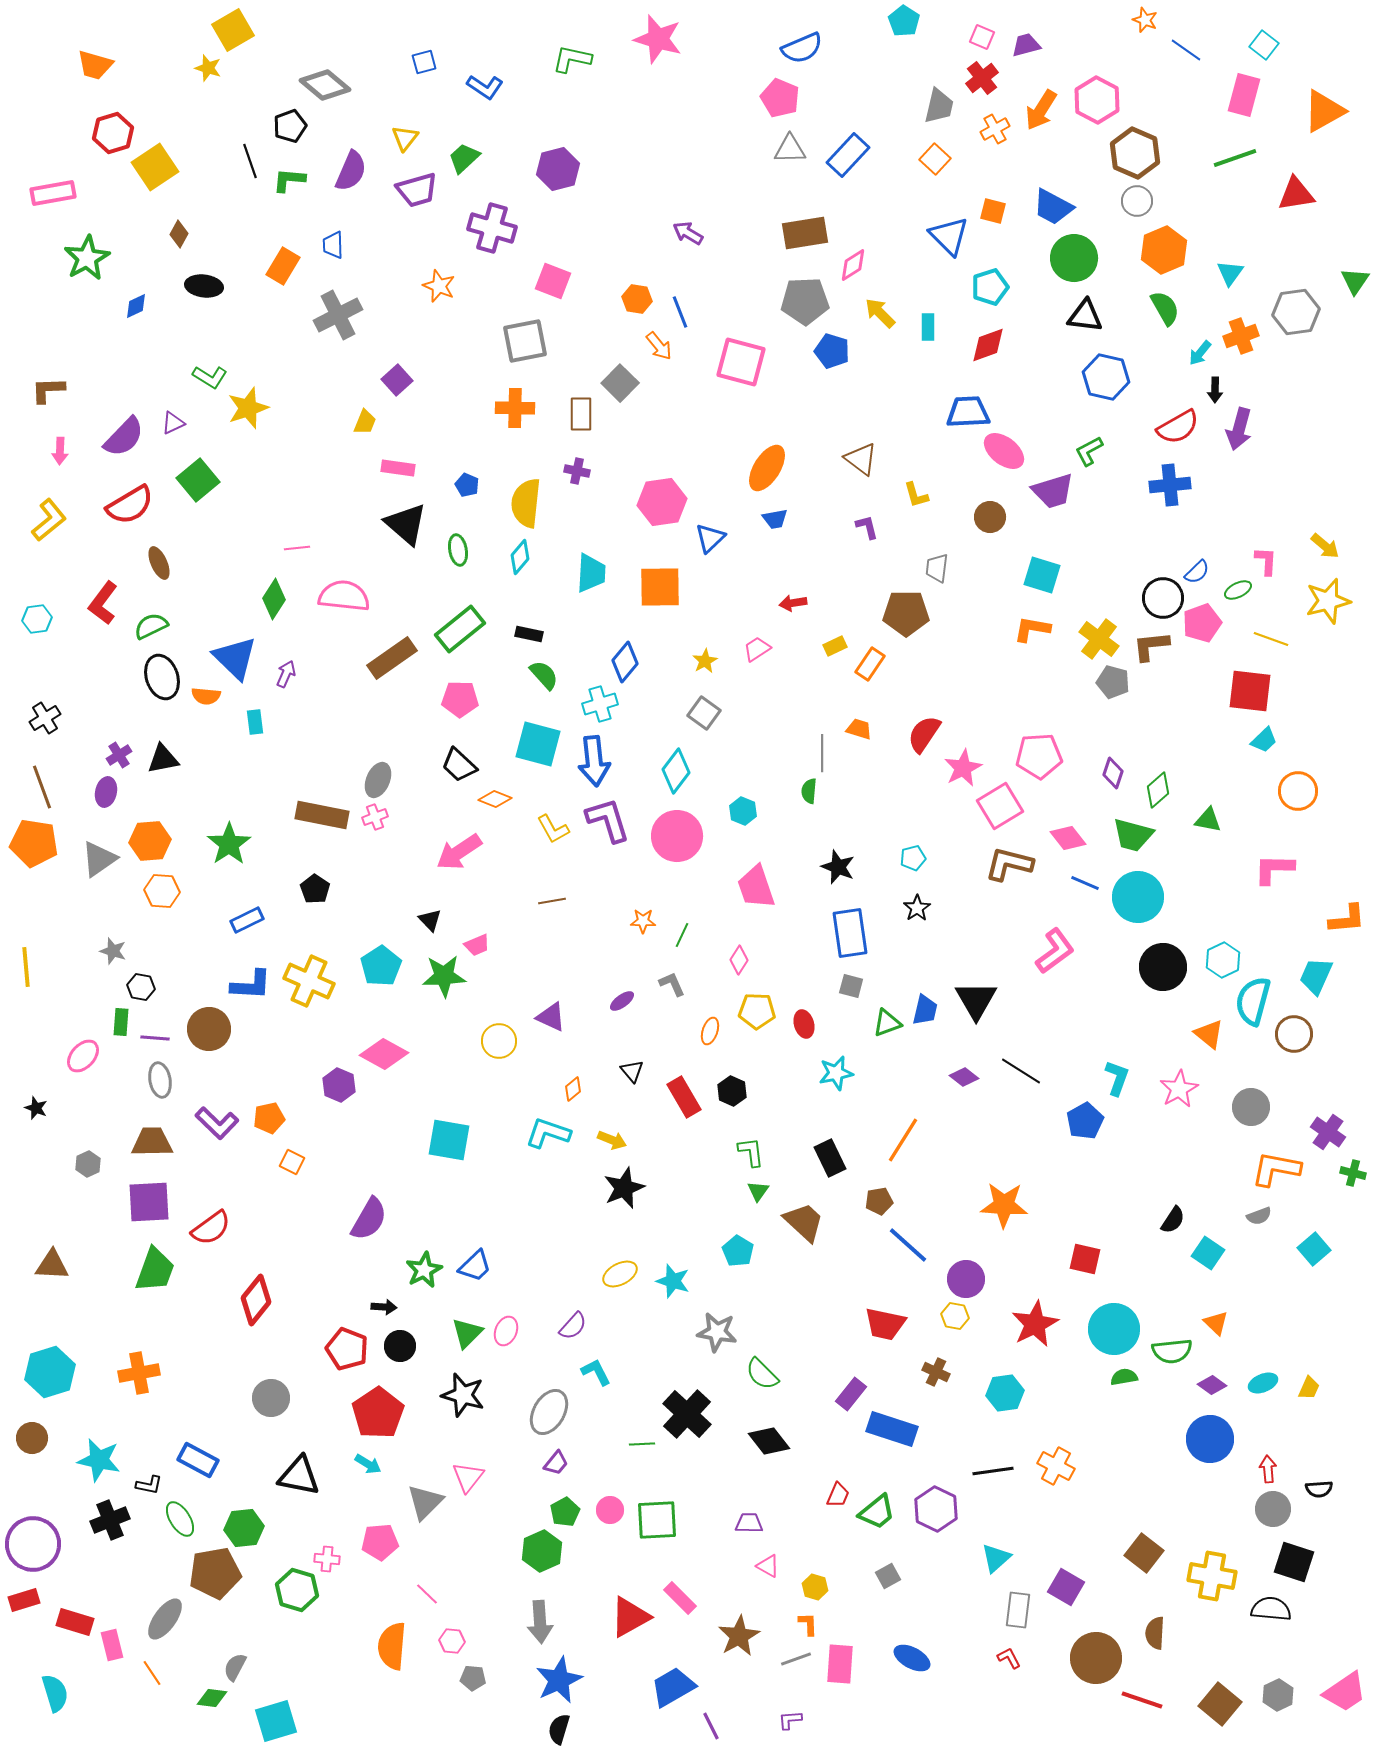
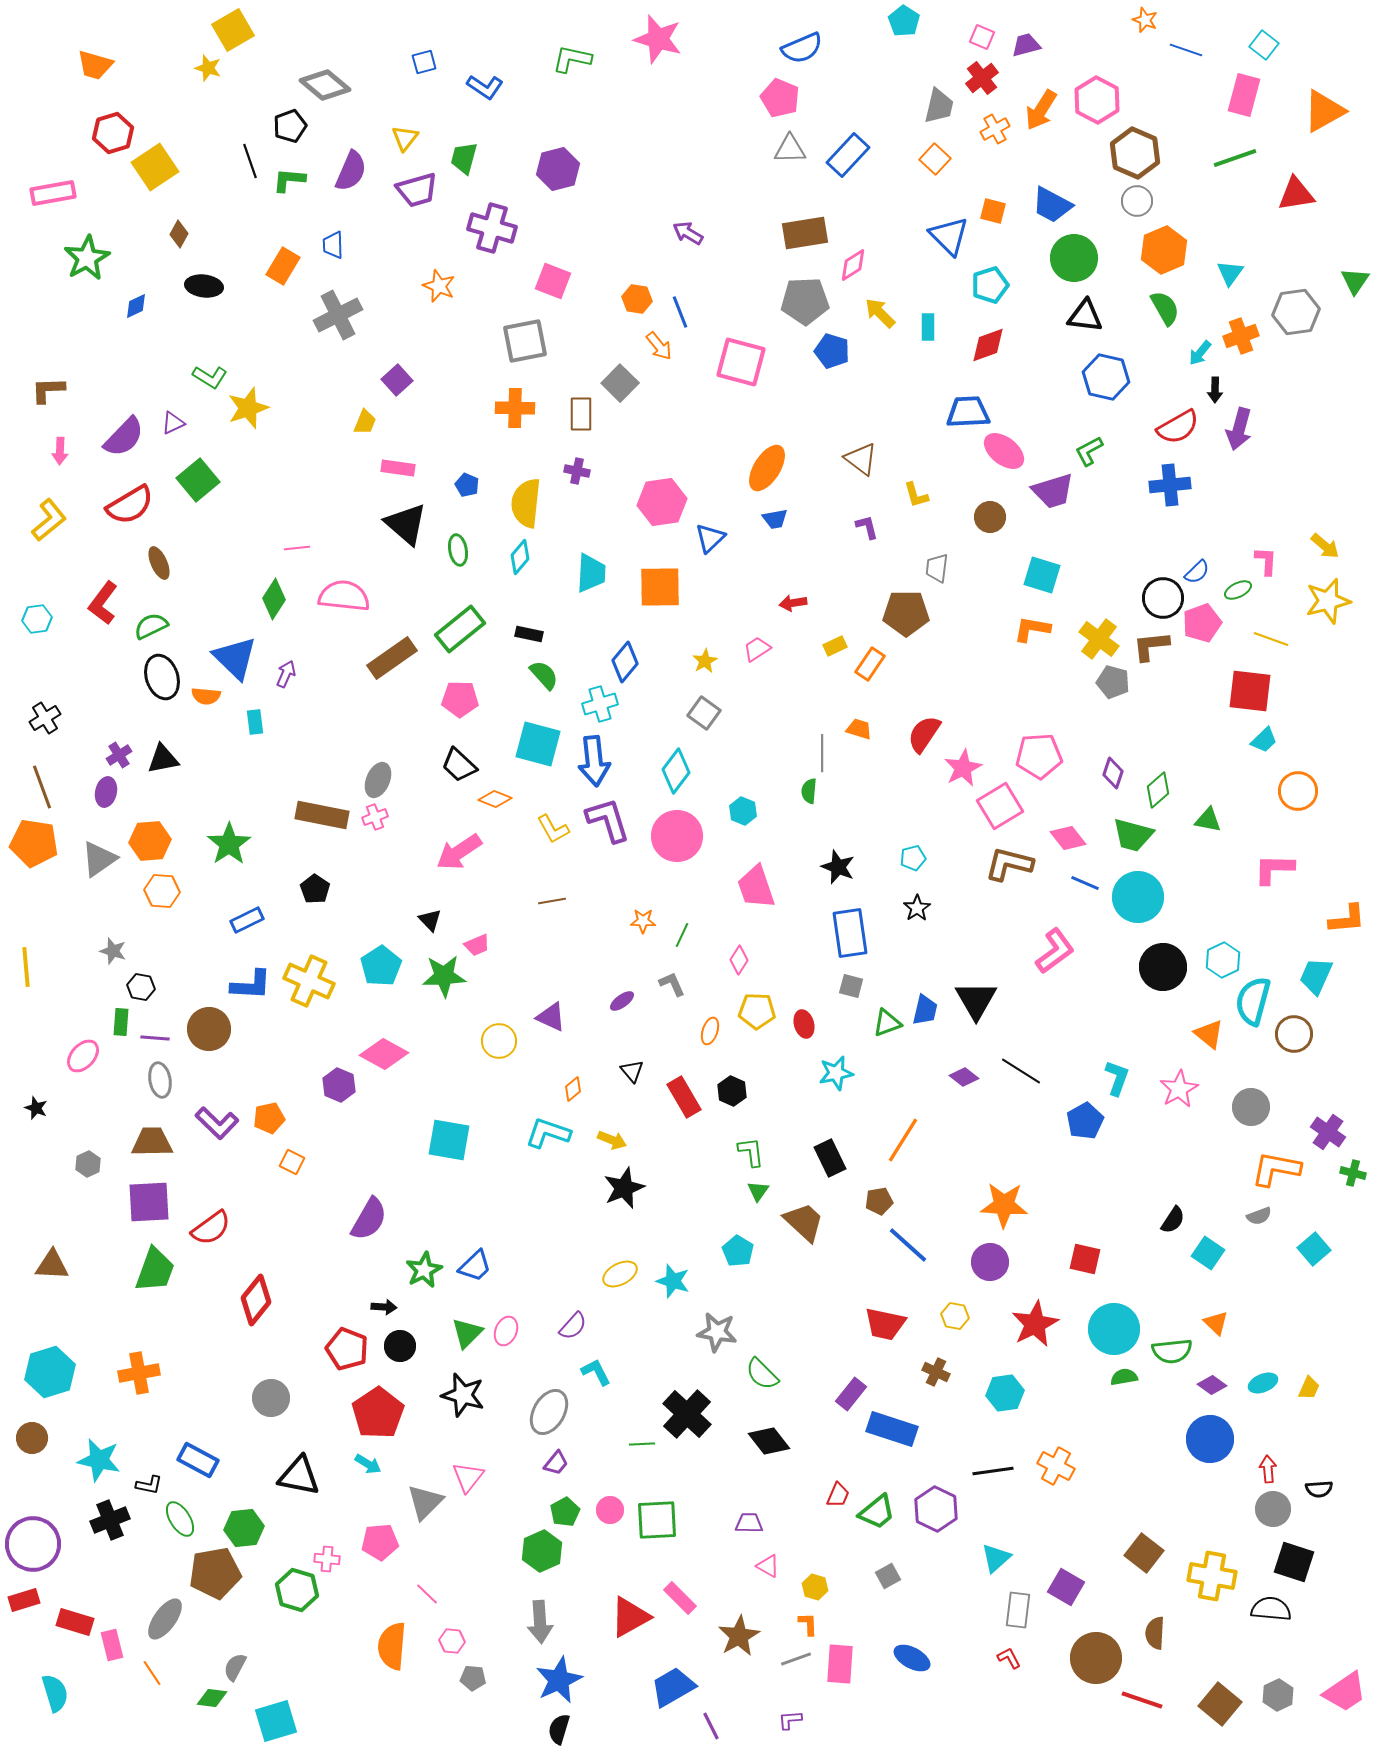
blue line at (1186, 50): rotated 16 degrees counterclockwise
green trapezoid at (464, 158): rotated 32 degrees counterclockwise
blue trapezoid at (1053, 207): moved 1 px left, 2 px up
cyan pentagon at (990, 287): moved 2 px up
purple circle at (966, 1279): moved 24 px right, 17 px up
